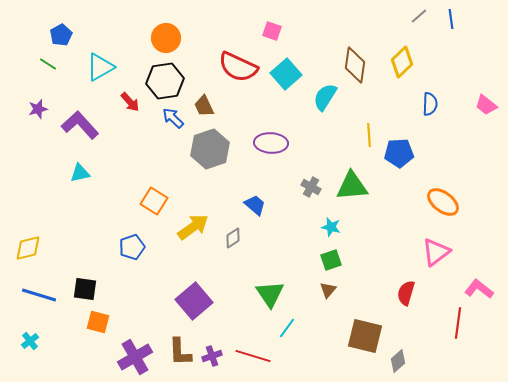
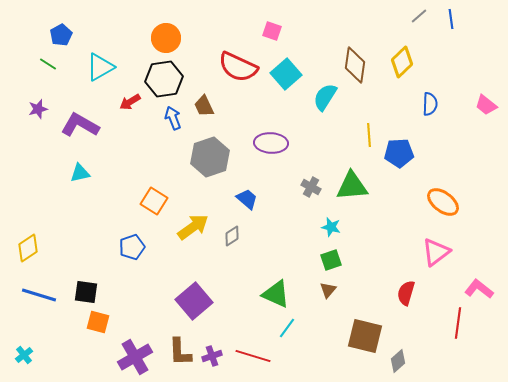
black hexagon at (165, 81): moved 1 px left, 2 px up
red arrow at (130, 102): rotated 100 degrees clockwise
blue arrow at (173, 118): rotated 25 degrees clockwise
purple L-shape at (80, 125): rotated 18 degrees counterclockwise
gray hexagon at (210, 149): moved 8 px down
blue trapezoid at (255, 205): moved 8 px left, 6 px up
gray diamond at (233, 238): moved 1 px left, 2 px up
yellow diamond at (28, 248): rotated 20 degrees counterclockwise
black square at (85, 289): moved 1 px right, 3 px down
green triangle at (270, 294): moved 6 px right; rotated 32 degrees counterclockwise
cyan cross at (30, 341): moved 6 px left, 14 px down
